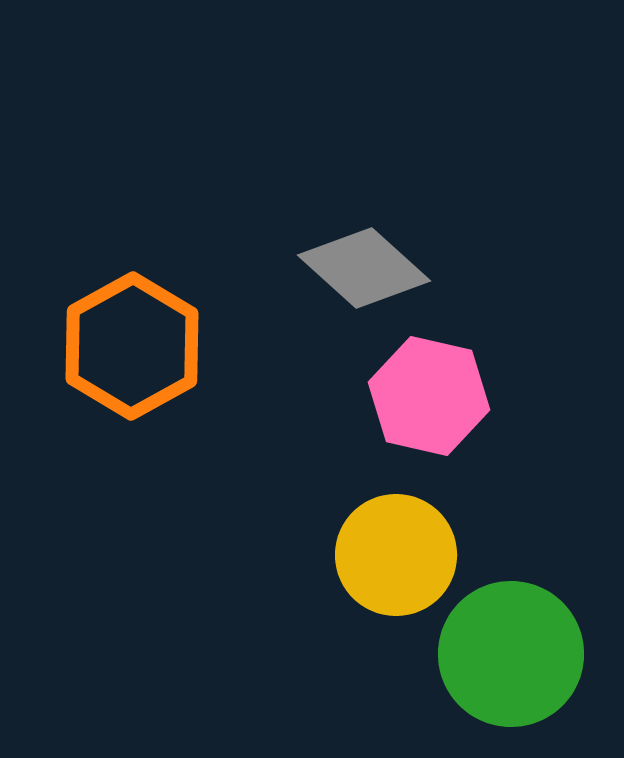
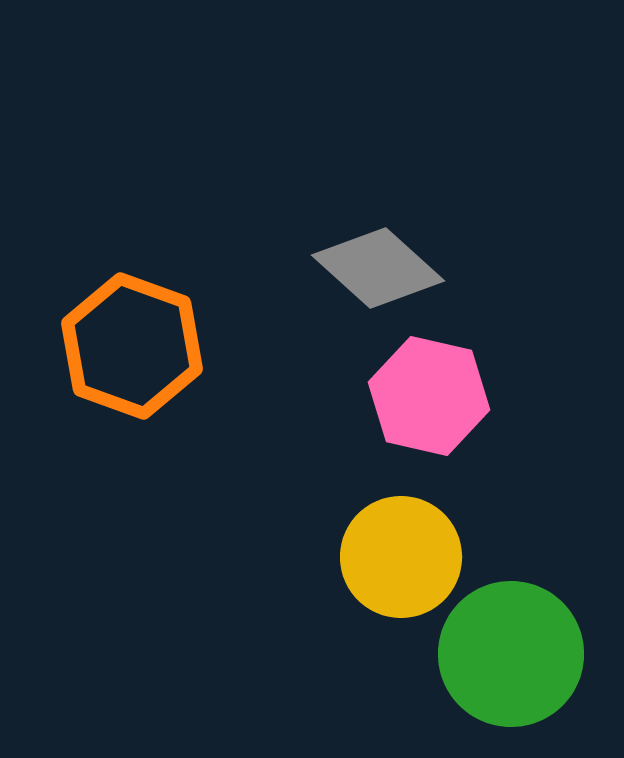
gray diamond: moved 14 px right
orange hexagon: rotated 11 degrees counterclockwise
yellow circle: moved 5 px right, 2 px down
